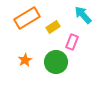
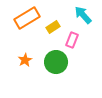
pink rectangle: moved 2 px up
